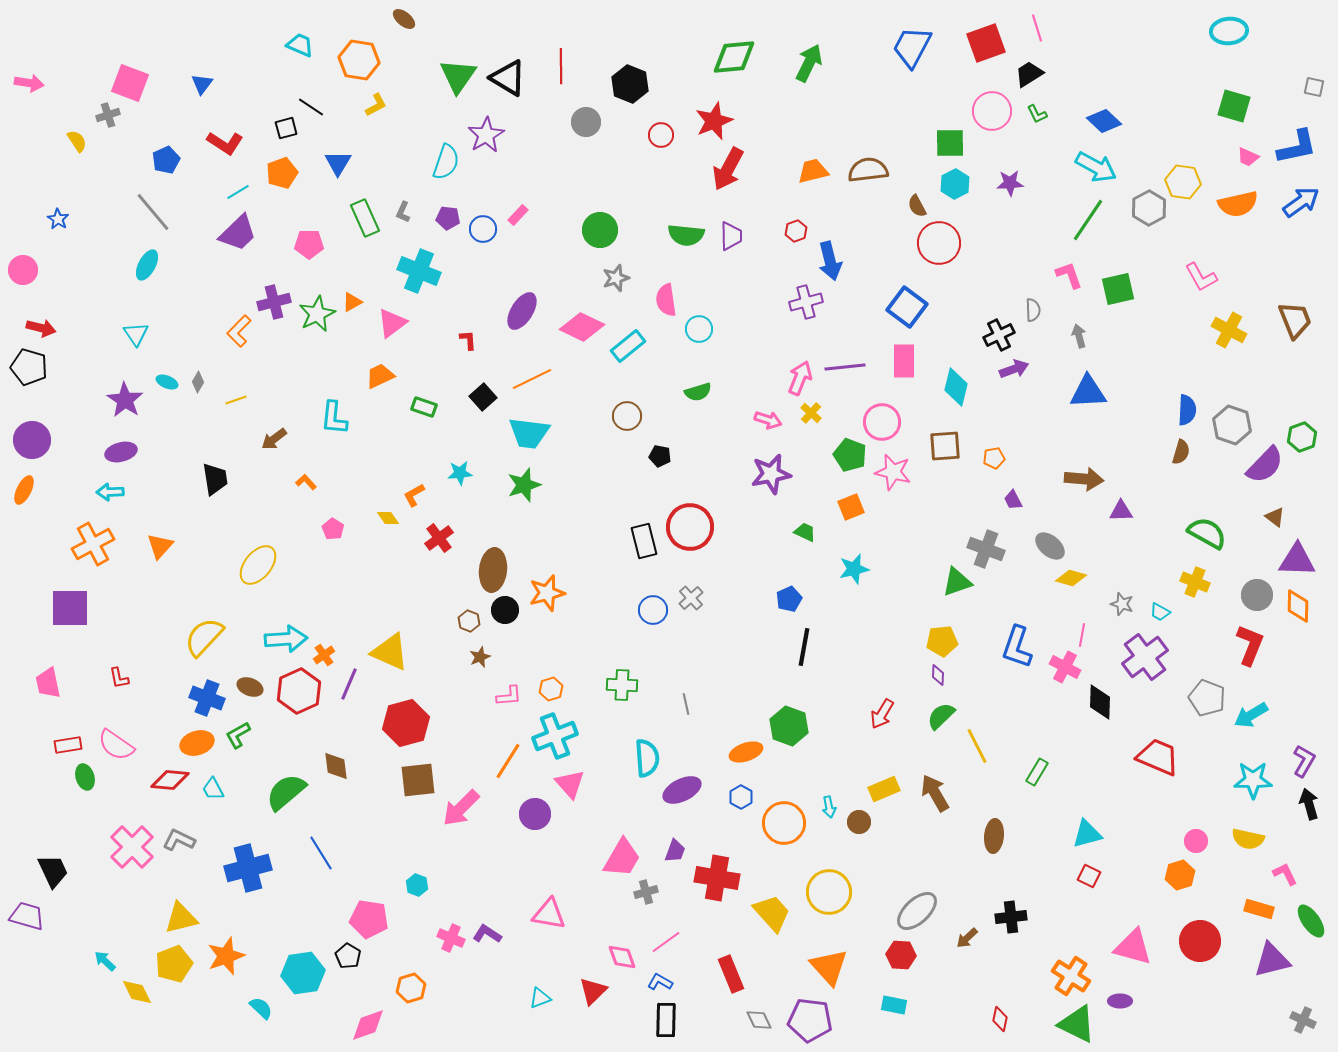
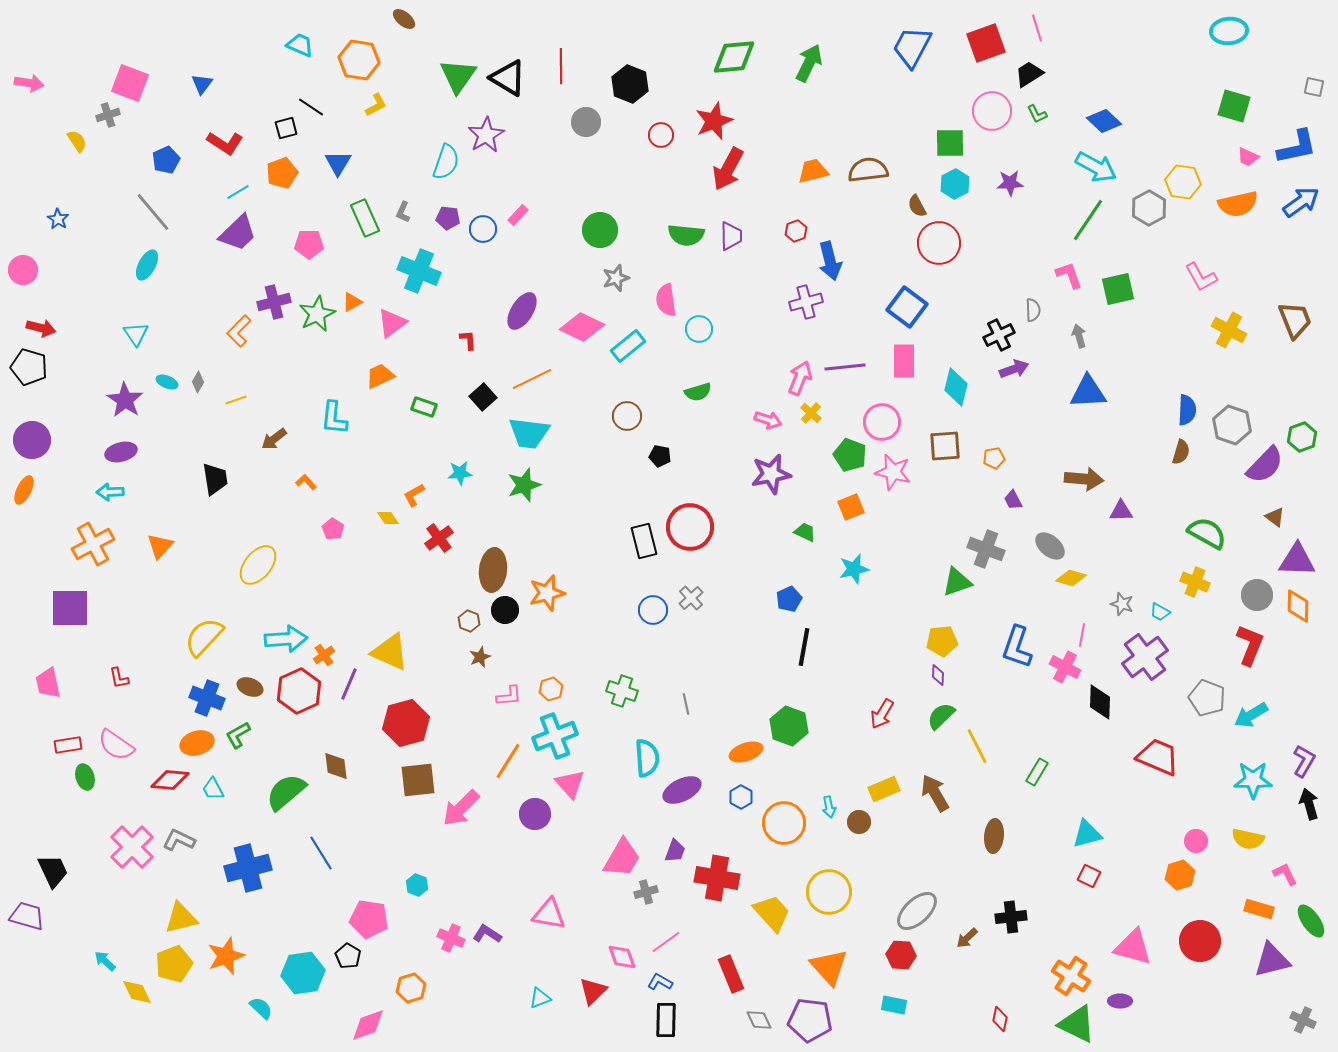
green cross at (622, 685): moved 6 px down; rotated 16 degrees clockwise
